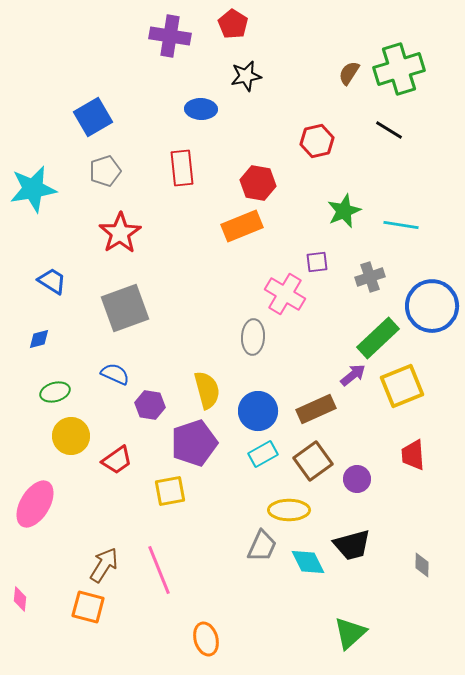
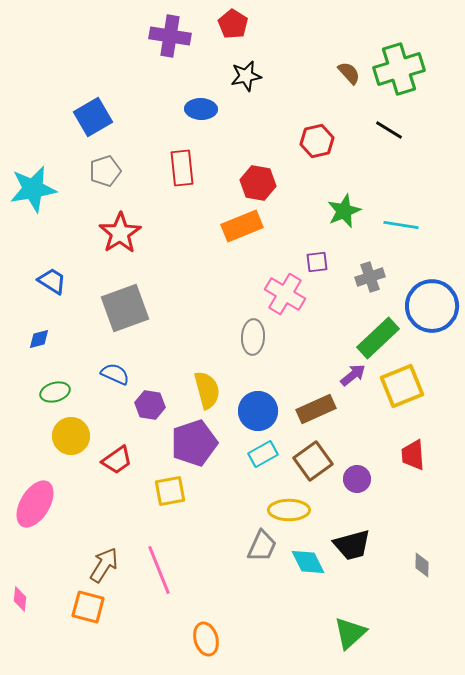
brown semicircle at (349, 73): rotated 105 degrees clockwise
